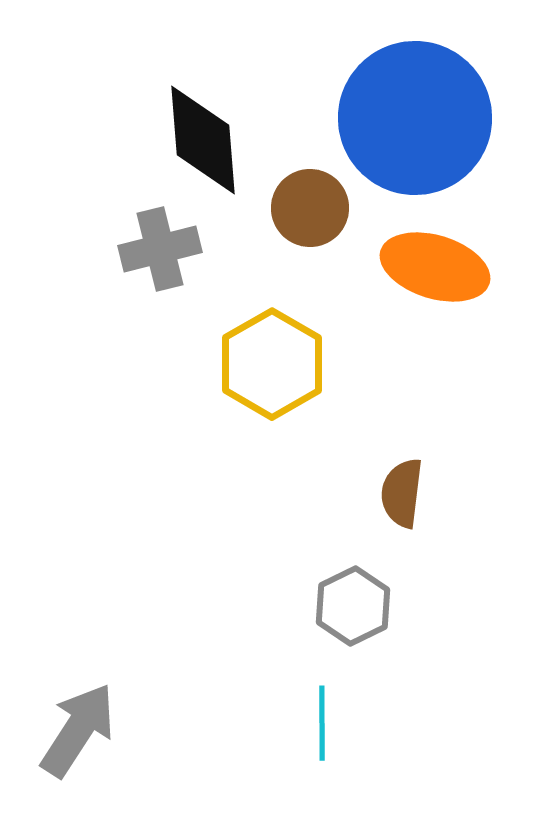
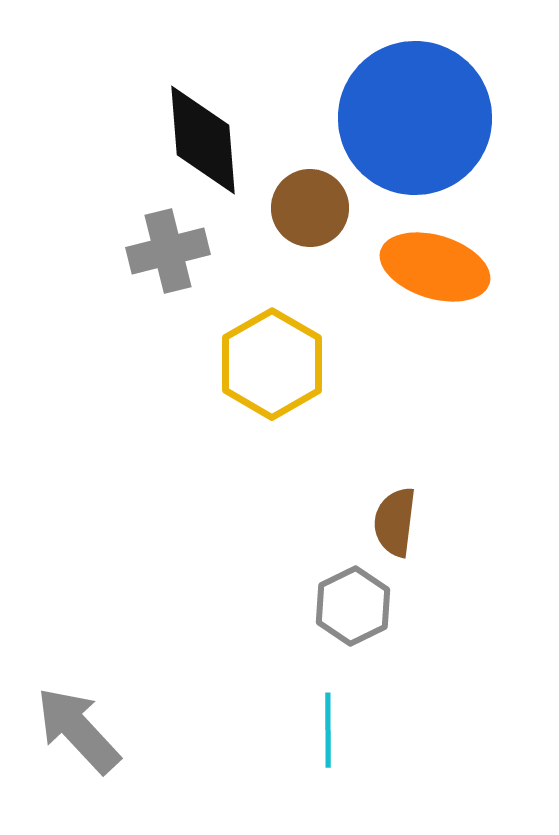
gray cross: moved 8 px right, 2 px down
brown semicircle: moved 7 px left, 29 px down
cyan line: moved 6 px right, 7 px down
gray arrow: rotated 76 degrees counterclockwise
